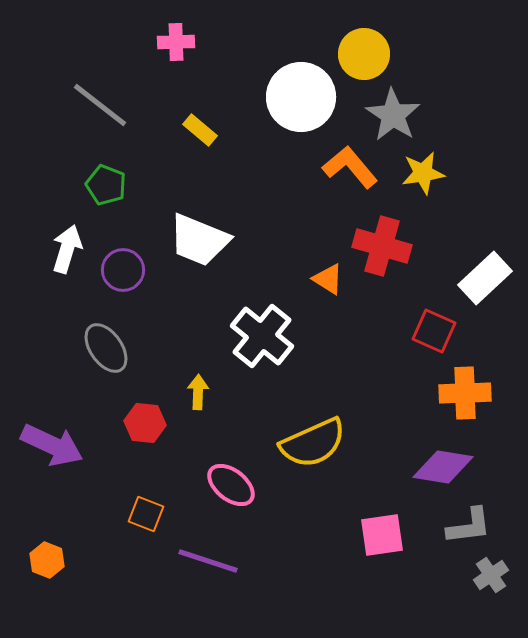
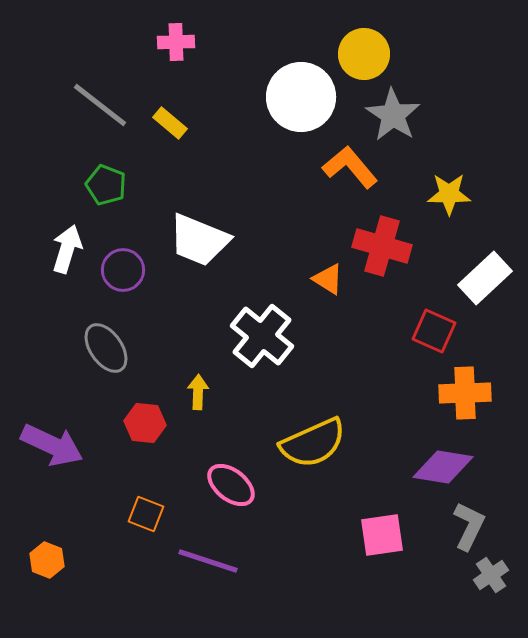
yellow rectangle: moved 30 px left, 7 px up
yellow star: moved 26 px right, 21 px down; rotated 9 degrees clockwise
gray L-shape: rotated 57 degrees counterclockwise
